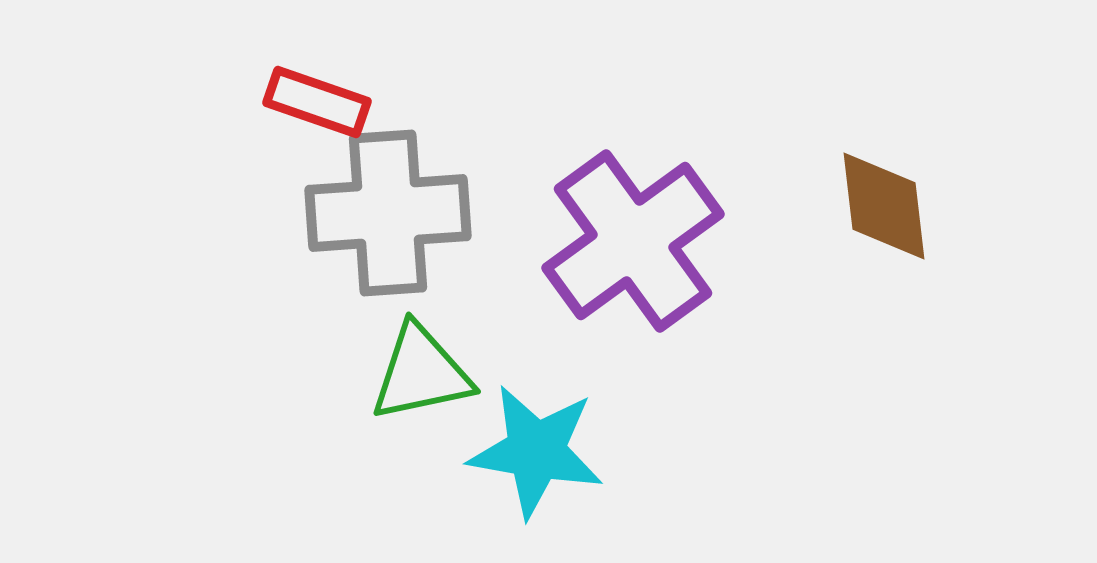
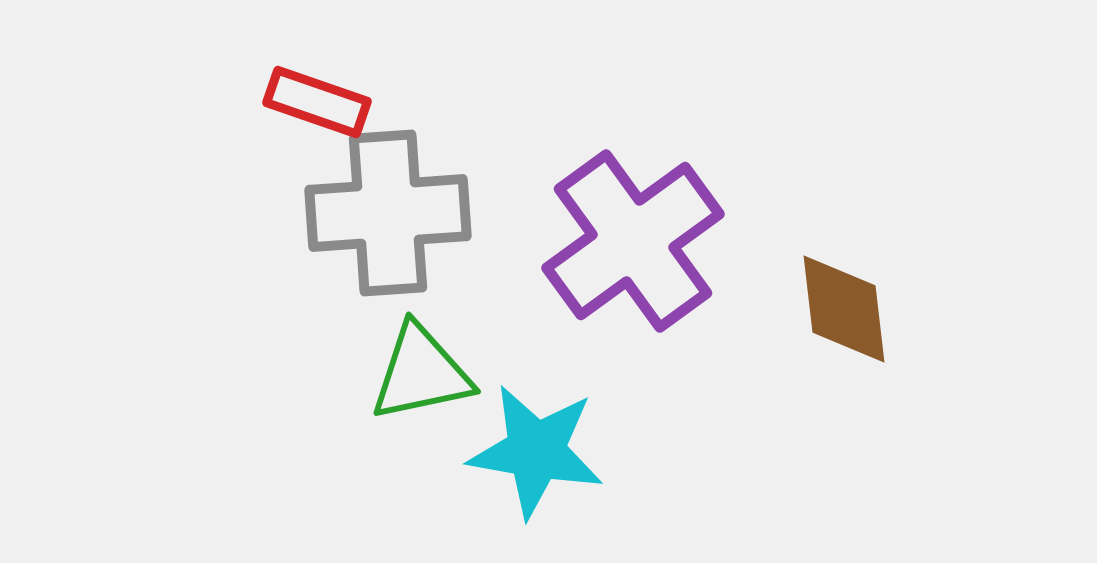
brown diamond: moved 40 px left, 103 px down
